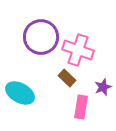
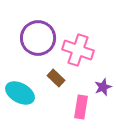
purple circle: moved 3 px left, 1 px down
brown rectangle: moved 11 px left
